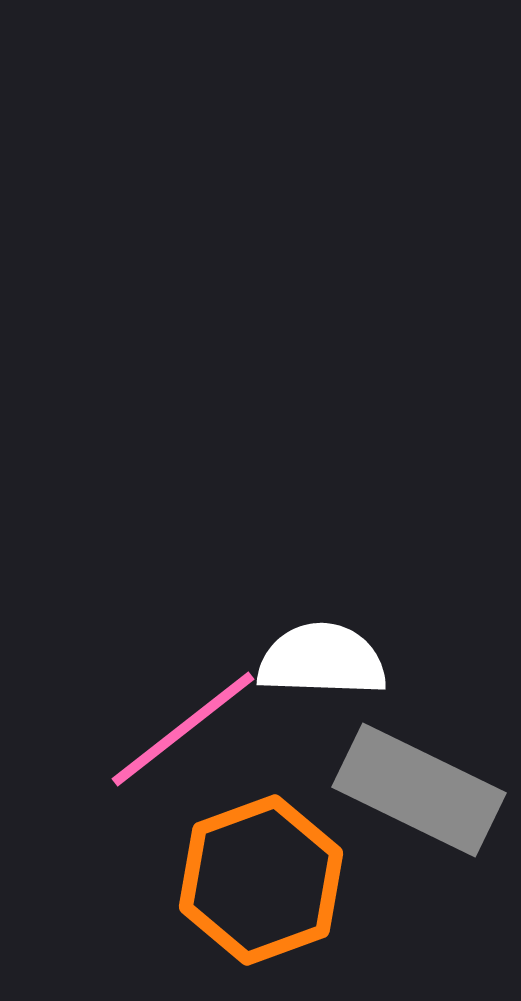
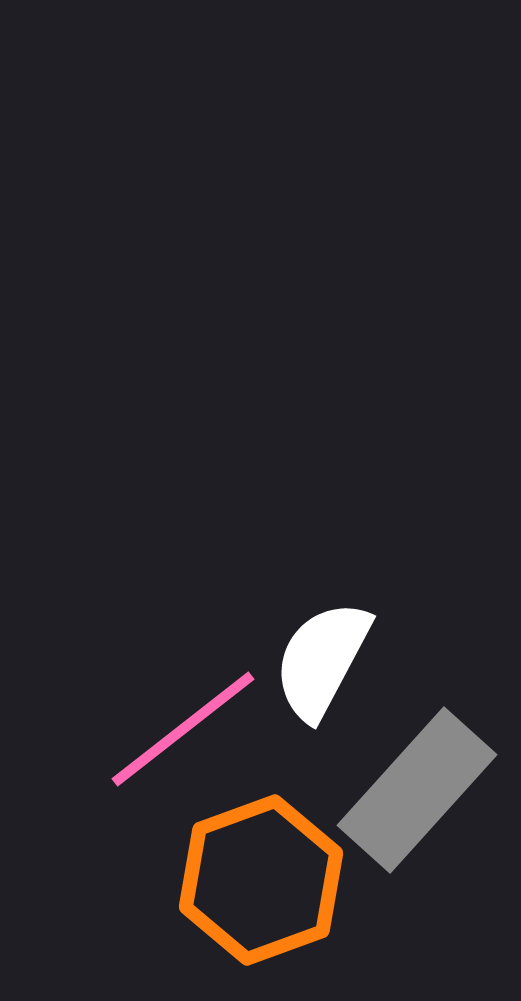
white semicircle: rotated 64 degrees counterclockwise
gray rectangle: moved 2 px left; rotated 74 degrees counterclockwise
